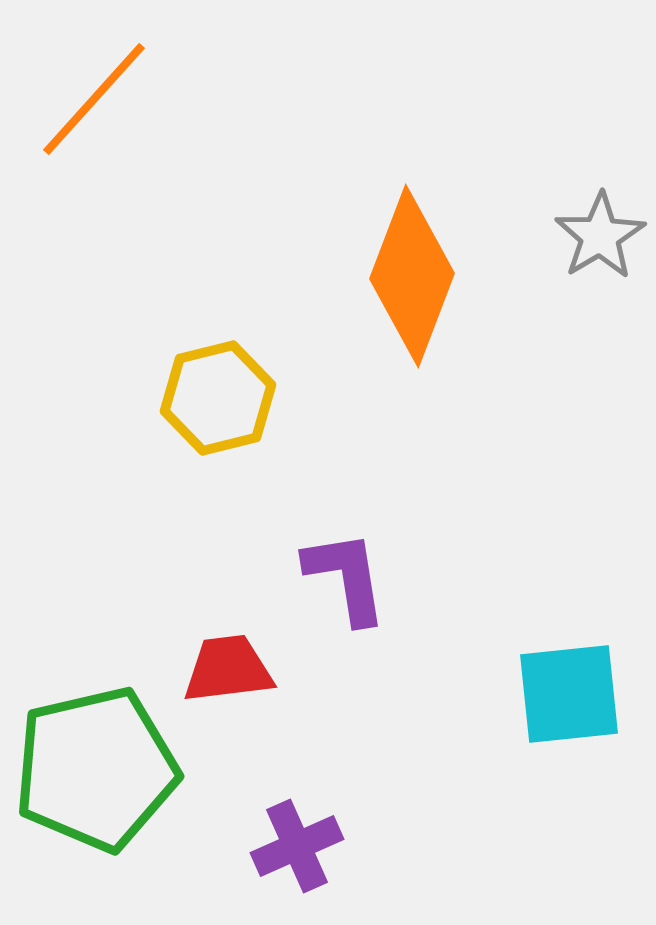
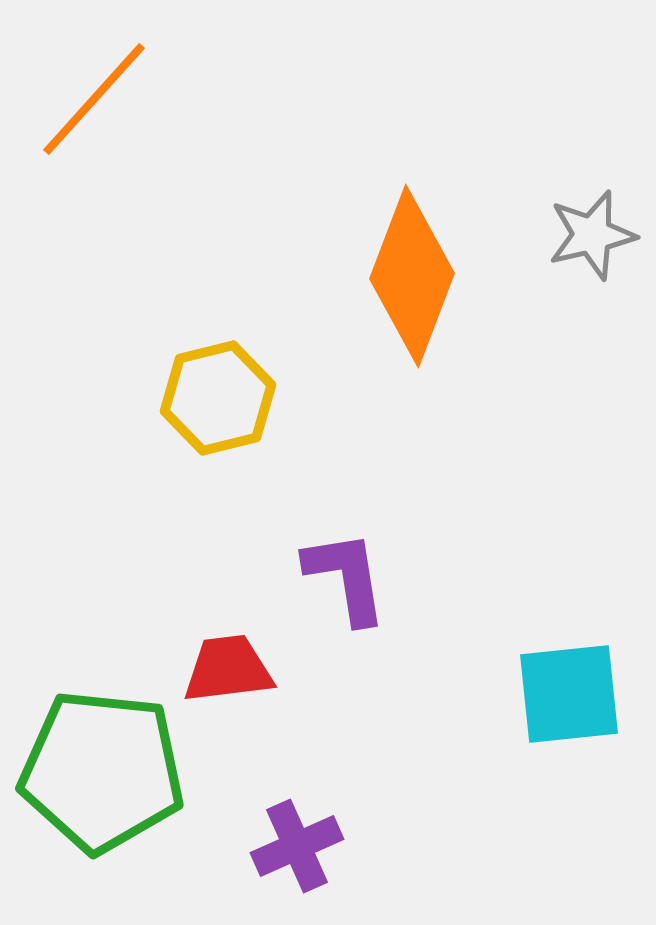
gray star: moved 8 px left, 1 px up; rotated 18 degrees clockwise
green pentagon: moved 6 px right, 2 px down; rotated 19 degrees clockwise
